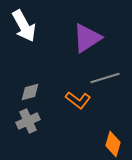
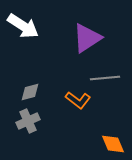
white arrow: moved 1 px left; rotated 28 degrees counterclockwise
gray line: rotated 12 degrees clockwise
orange diamond: rotated 40 degrees counterclockwise
